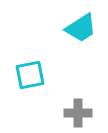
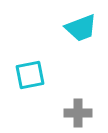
cyan trapezoid: rotated 12 degrees clockwise
